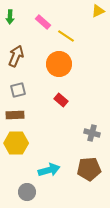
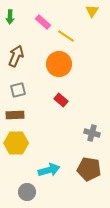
yellow triangle: moved 6 px left; rotated 32 degrees counterclockwise
brown pentagon: rotated 15 degrees clockwise
